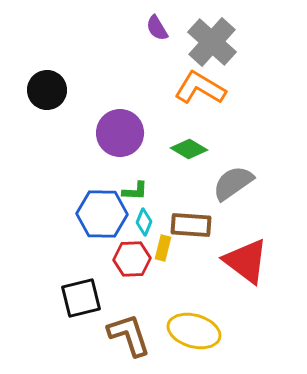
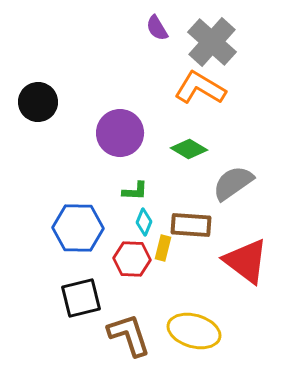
black circle: moved 9 px left, 12 px down
blue hexagon: moved 24 px left, 14 px down
red hexagon: rotated 6 degrees clockwise
